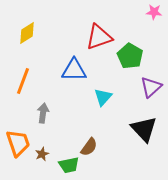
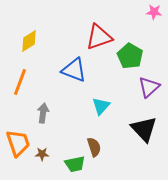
yellow diamond: moved 2 px right, 8 px down
blue triangle: rotated 20 degrees clockwise
orange line: moved 3 px left, 1 px down
purple triangle: moved 2 px left
cyan triangle: moved 2 px left, 9 px down
brown semicircle: moved 5 px right; rotated 54 degrees counterclockwise
brown star: rotated 24 degrees clockwise
green trapezoid: moved 6 px right, 1 px up
